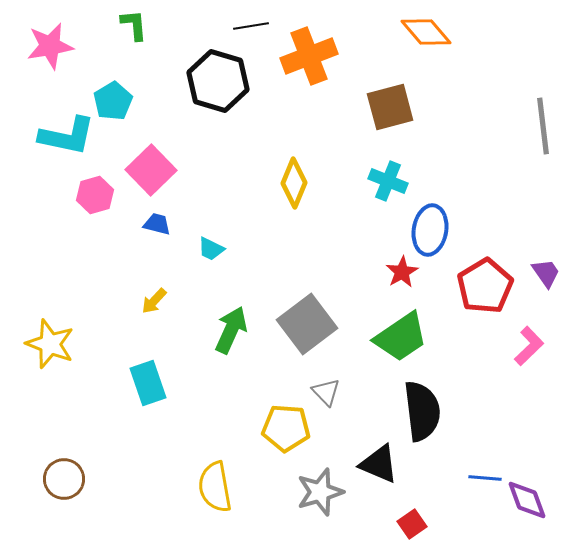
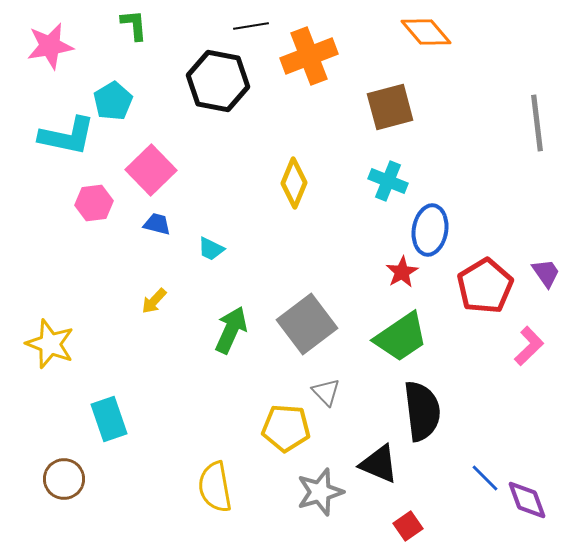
black hexagon: rotated 6 degrees counterclockwise
gray line: moved 6 px left, 3 px up
pink hexagon: moved 1 px left, 8 px down; rotated 9 degrees clockwise
cyan rectangle: moved 39 px left, 36 px down
blue line: rotated 40 degrees clockwise
red square: moved 4 px left, 2 px down
